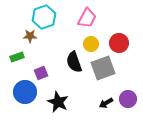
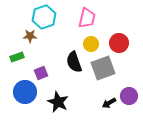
pink trapezoid: rotated 15 degrees counterclockwise
purple circle: moved 1 px right, 3 px up
black arrow: moved 3 px right
